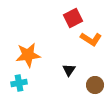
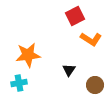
red square: moved 2 px right, 2 px up
